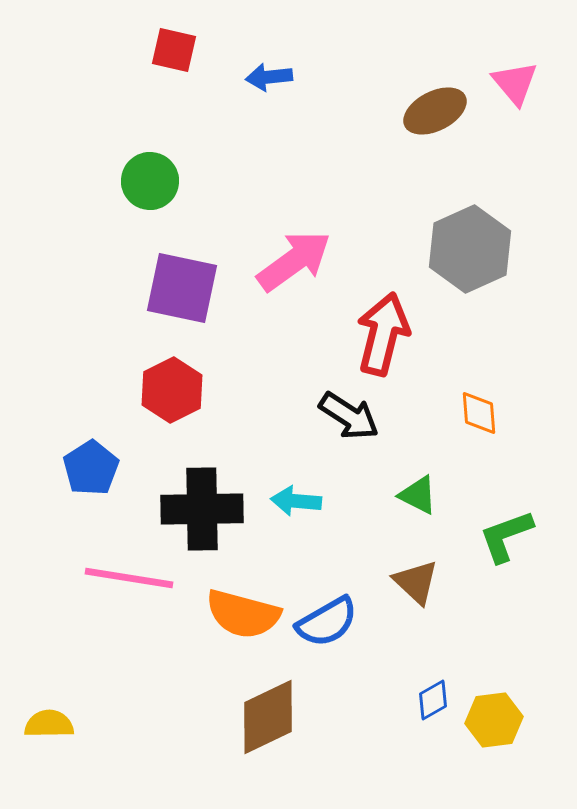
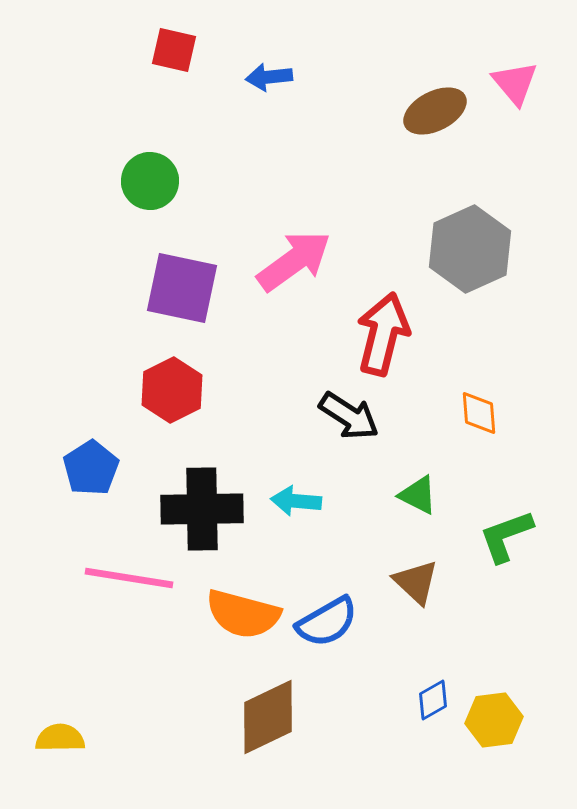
yellow semicircle: moved 11 px right, 14 px down
